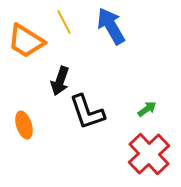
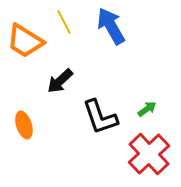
orange trapezoid: moved 1 px left
black arrow: rotated 28 degrees clockwise
black L-shape: moved 13 px right, 5 px down
